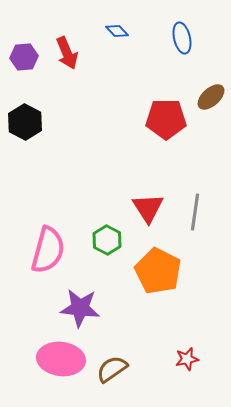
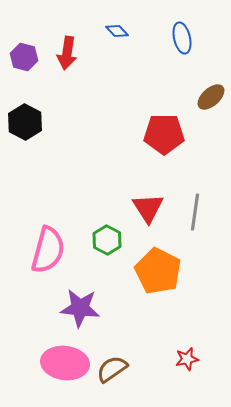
red arrow: rotated 32 degrees clockwise
purple hexagon: rotated 20 degrees clockwise
red pentagon: moved 2 px left, 15 px down
pink ellipse: moved 4 px right, 4 px down
